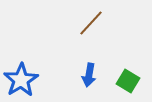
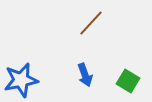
blue arrow: moved 4 px left; rotated 30 degrees counterclockwise
blue star: rotated 20 degrees clockwise
